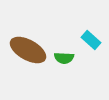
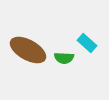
cyan rectangle: moved 4 px left, 3 px down
